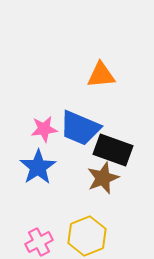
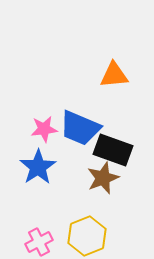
orange triangle: moved 13 px right
